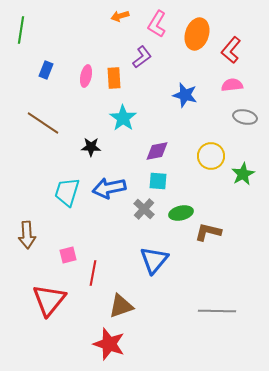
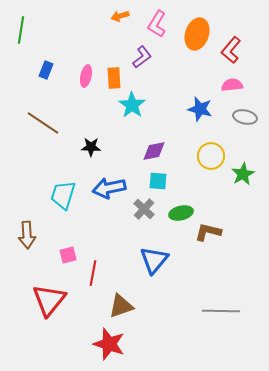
blue star: moved 15 px right, 14 px down
cyan star: moved 9 px right, 13 px up
purple diamond: moved 3 px left
cyan trapezoid: moved 4 px left, 3 px down
gray line: moved 4 px right
